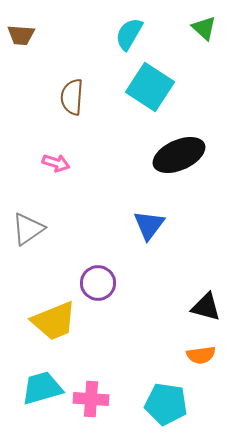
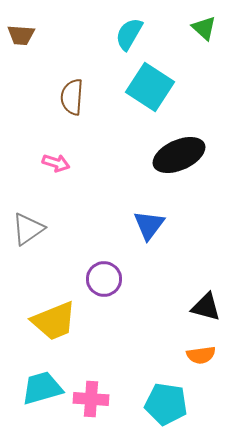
purple circle: moved 6 px right, 4 px up
